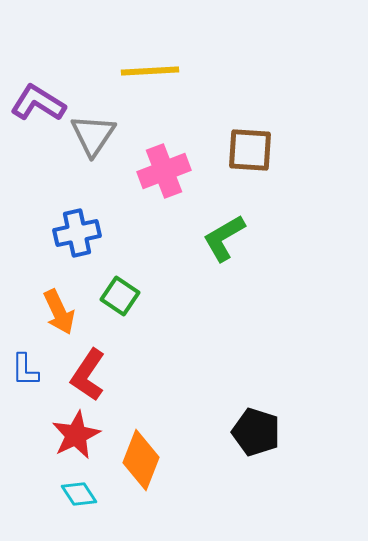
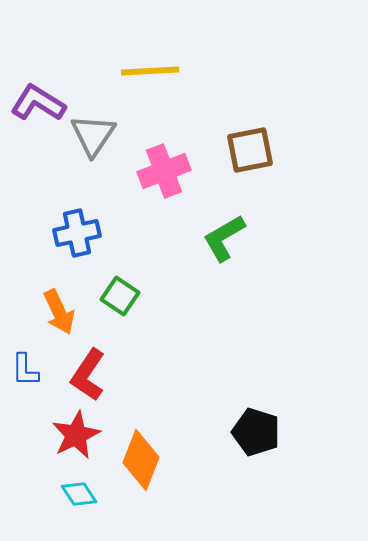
brown square: rotated 15 degrees counterclockwise
